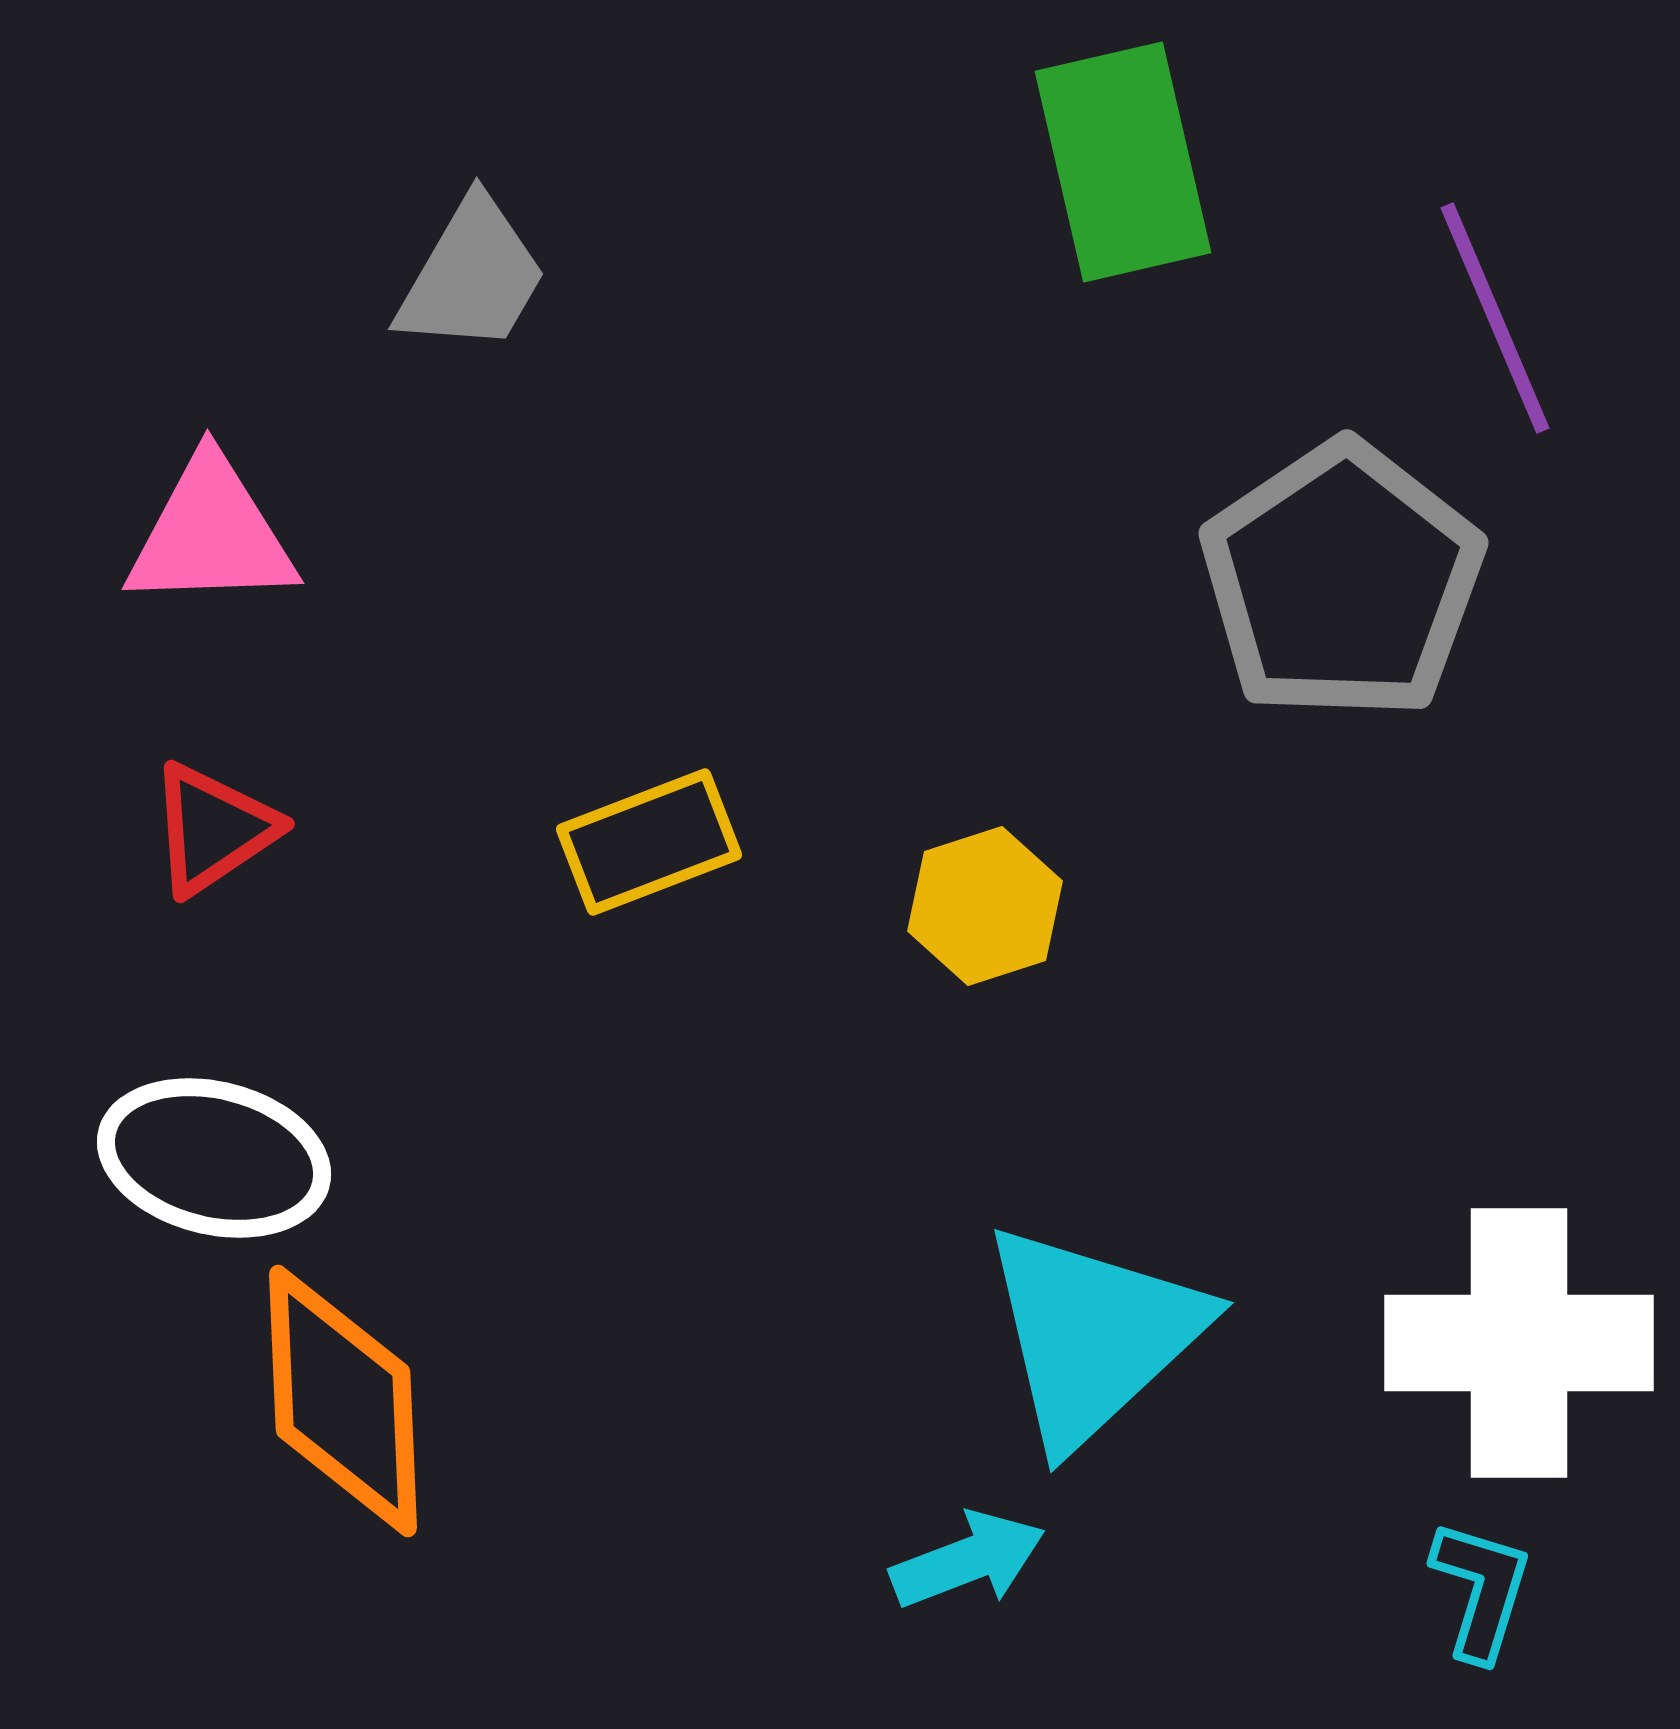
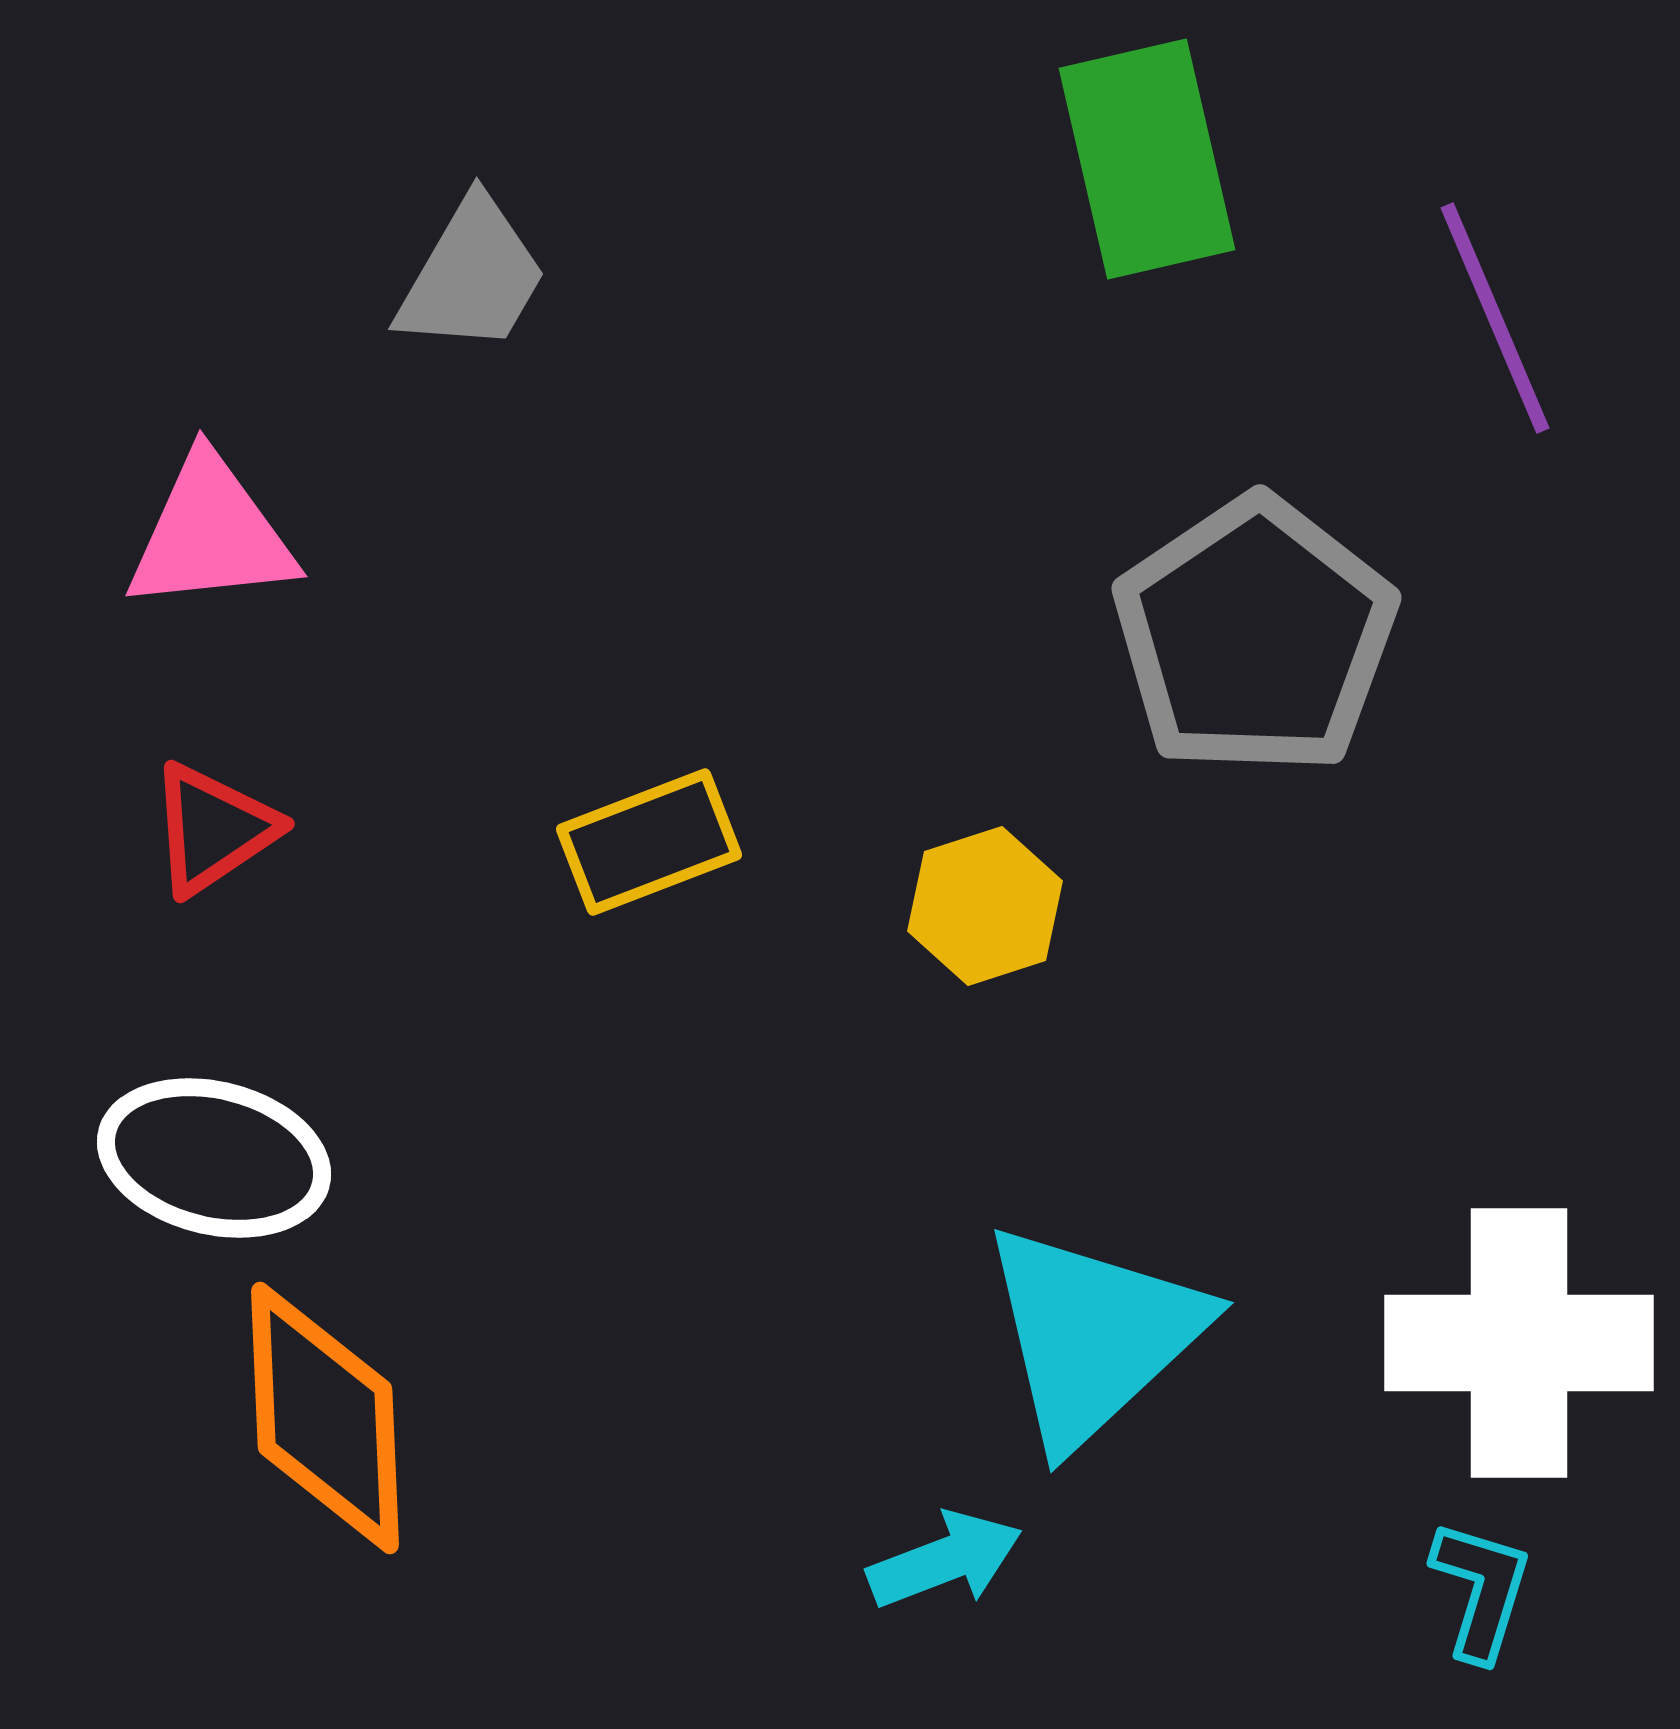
green rectangle: moved 24 px right, 3 px up
pink triangle: rotated 4 degrees counterclockwise
gray pentagon: moved 87 px left, 55 px down
orange diamond: moved 18 px left, 17 px down
cyan arrow: moved 23 px left
